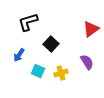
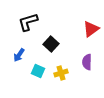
purple semicircle: rotated 147 degrees counterclockwise
